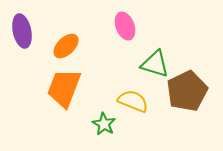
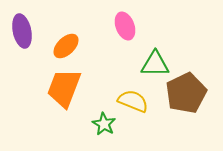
green triangle: rotated 16 degrees counterclockwise
brown pentagon: moved 1 px left, 2 px down
